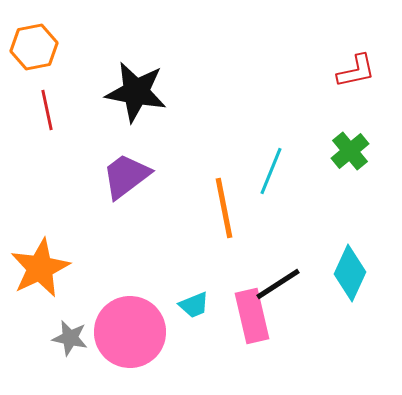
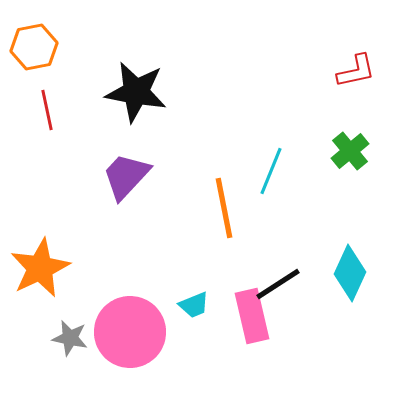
purple trapezoid: rotated 10 degrees counterclockwise
